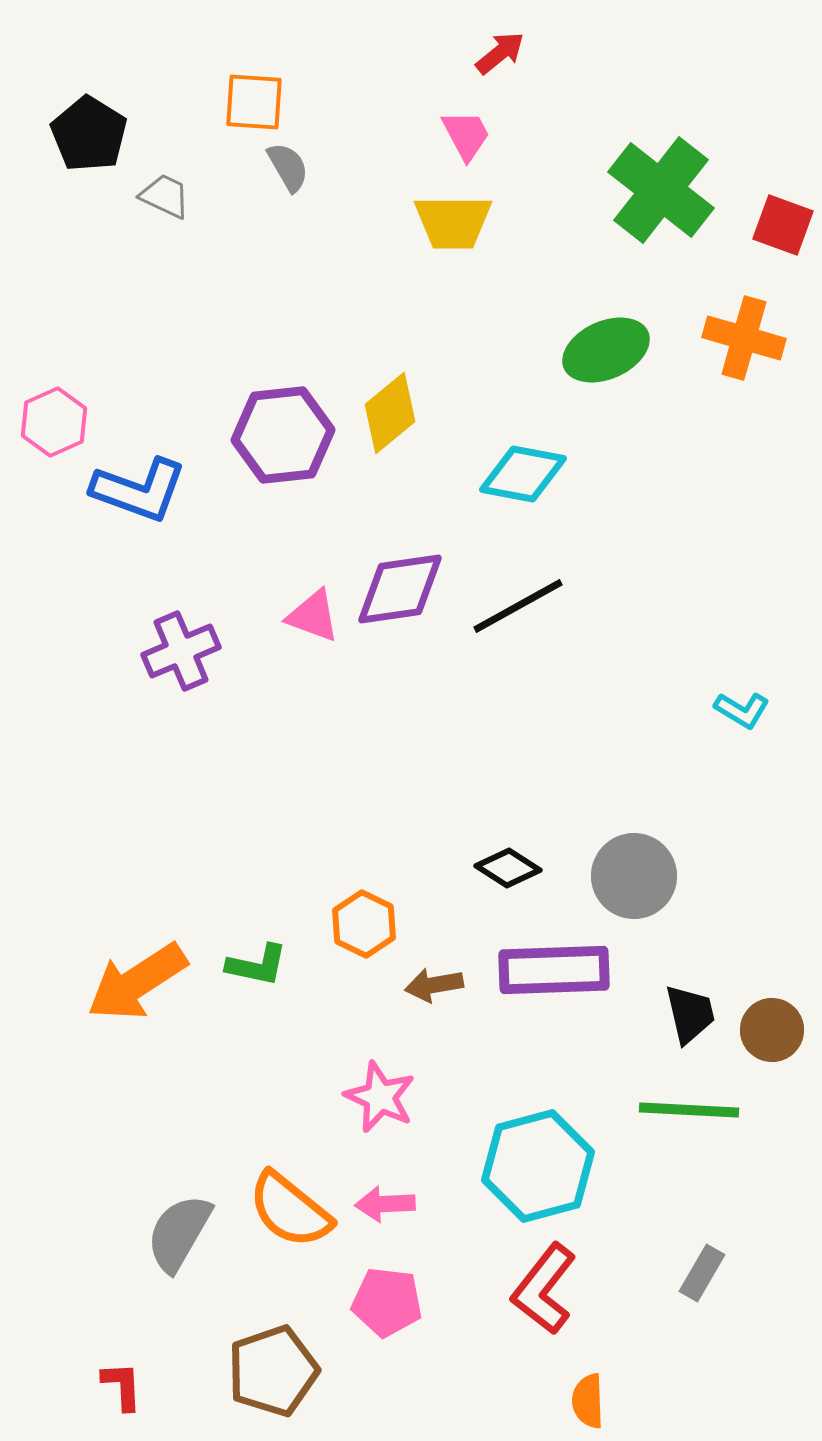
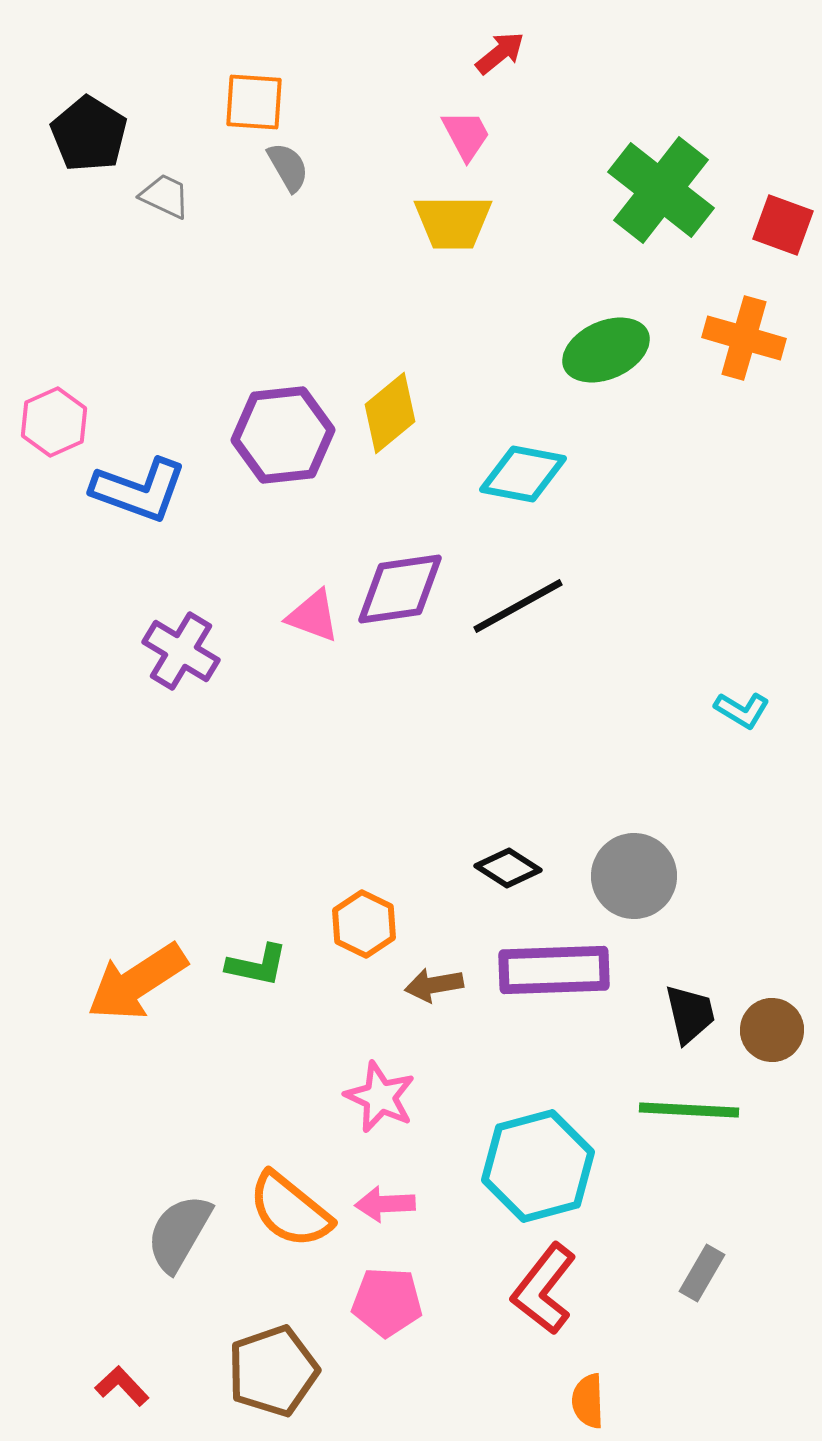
purple cross at (181, 651): rotated 36 degrees counterclockwise
pink pentagon at (387, 1302): rotated 4 degrees counterclockwise
red L-shape at (122, 1386): rotated 40 degrees counterclockwise
